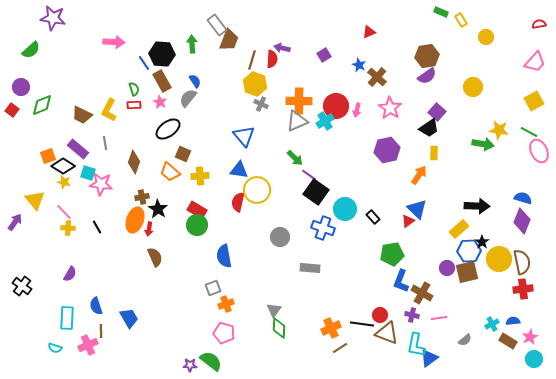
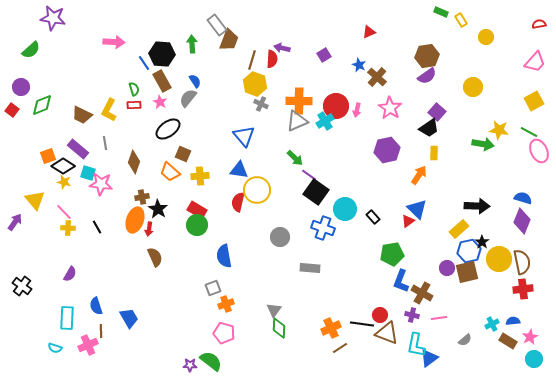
blue hexagon at (469, 251): rotated 10 degrees counterclockwise
